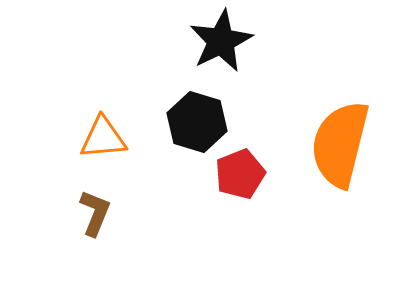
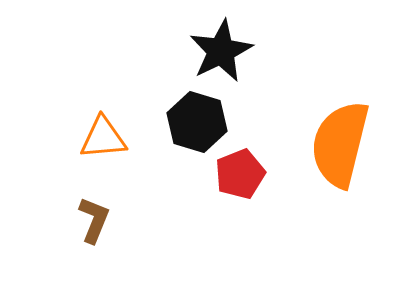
black star: moved 10 px down
brown L-shape: moved 1 px left, 7 px down
